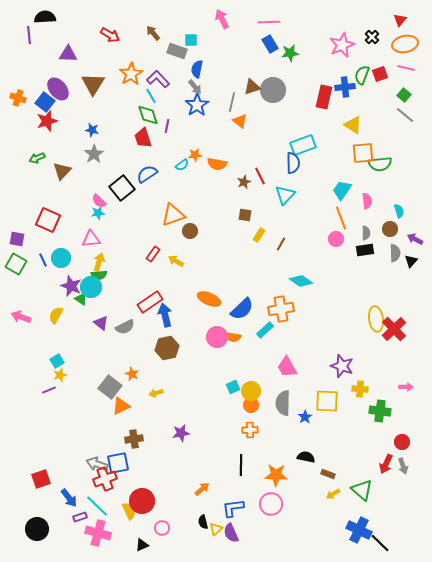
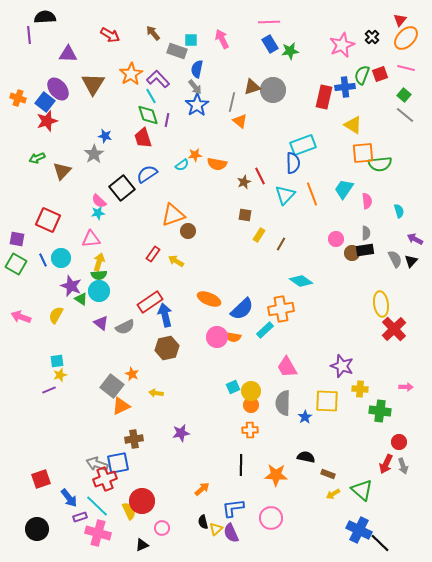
pink arrow at (222, 19): moved 20 px down
orange ellipse at (405, 44): moved 1 px right, 6 px up; rotated 35 degrees counterclockwise
green star at (290, 53): moved 2 px up
purple line at (167, 126): moved 6 px up
blue star at (92, 130): moved 13 px right, 6 px down
cyan trapezoid at (342, 190): moved 2 px right, 1 px up
orange line at (341, 218): moved 29 px left, 24 px up
brown circle at (390, 229): moved 38 px left, 24 px down
brown circle at (190, 231): moved 2 px left
gray semicircle at (395, 253): moved 6 px down; rotated 24 degrees counterclockwise
cyan circle at (91, 287): moved 8 px right, 4 px down
yellow ellipse at (376, 319): moved 5 px right, 15 px up
cyan square at (57, 361): rotated 24 degrees clockwise
gray square at (110, 387): moved 2 px right, 1 px up
yellow arrow at (156, 393): rotated 24 degrees clockwise
red circle at (402, 442): moved 3 px left
pink circle at (271, 504): moved 14 px down
